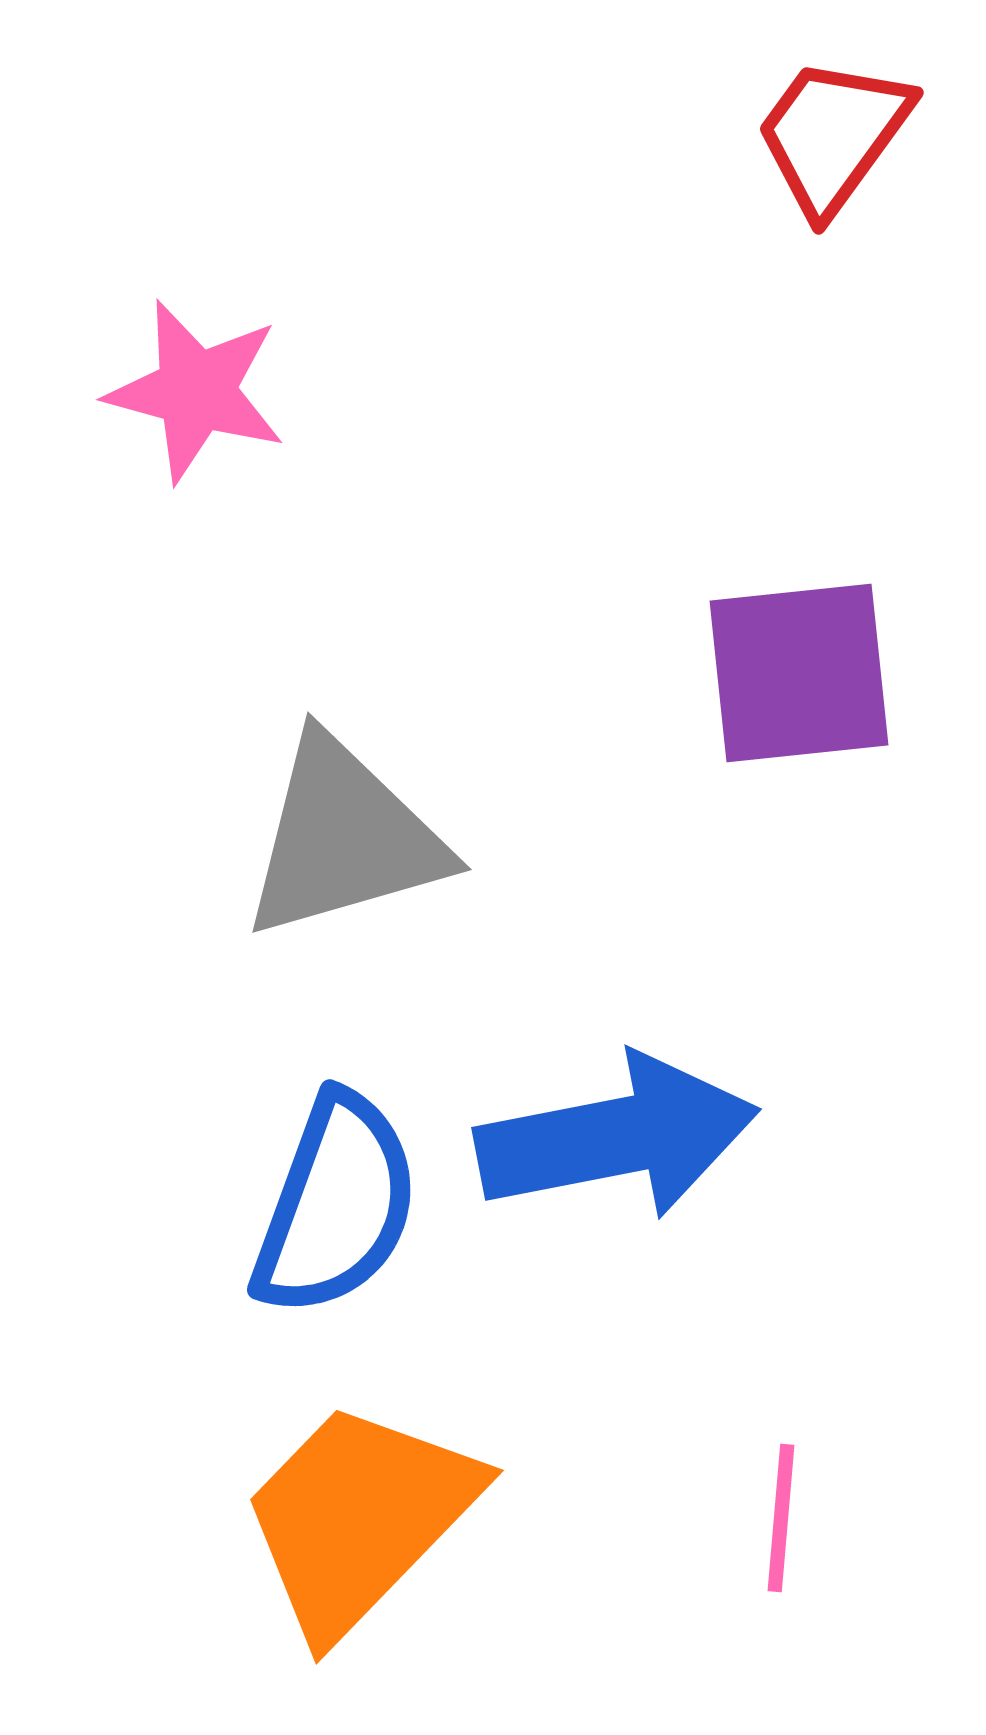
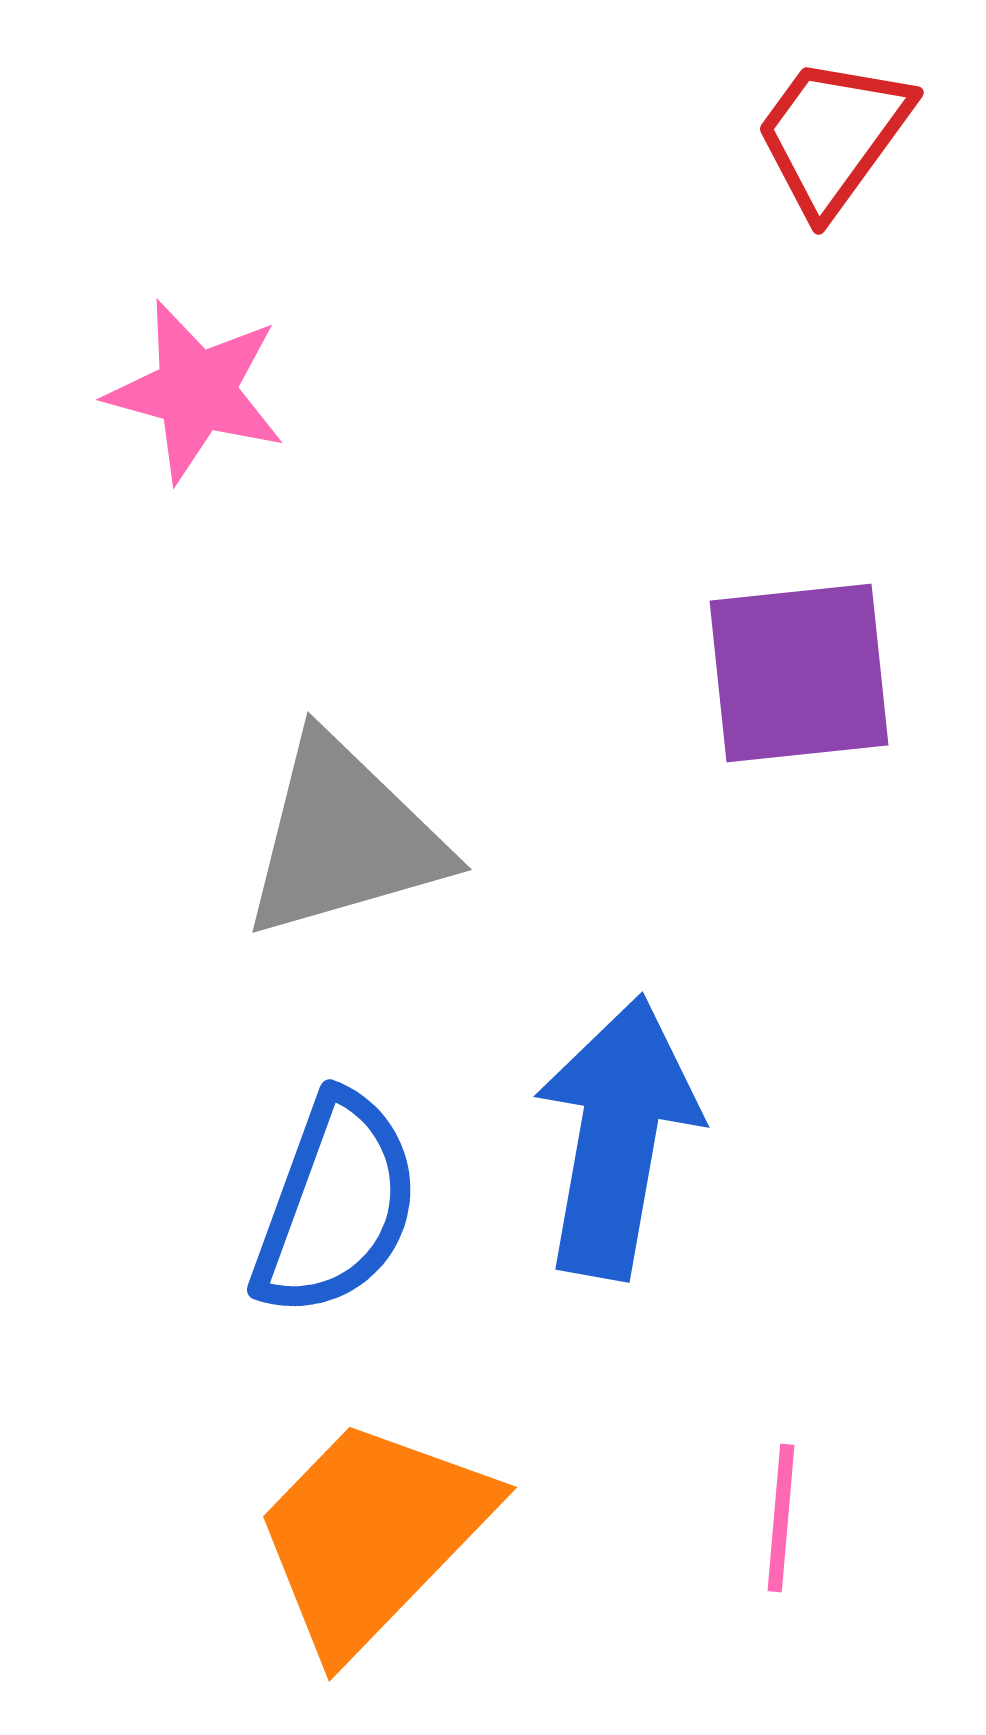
blue arrow: rotated 69 degrees counterclockwise
orange trapezoid: moved 13 px right, 17 px down
